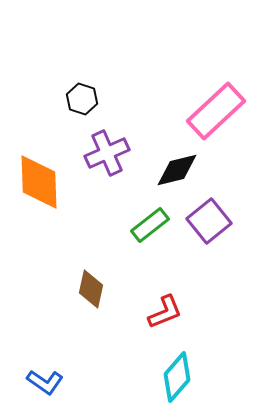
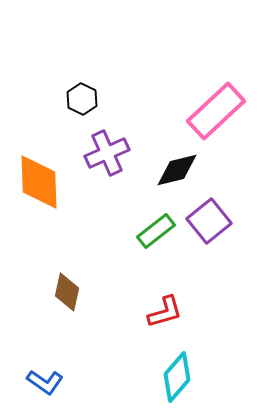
black hexagon: rotated 8 degrees clockwise
green rectangle: moved 6 px right, 6 px down
brown diamond: moved 24 px left, 3 px down
red L-shape: rotated 6 degrees clockwise
